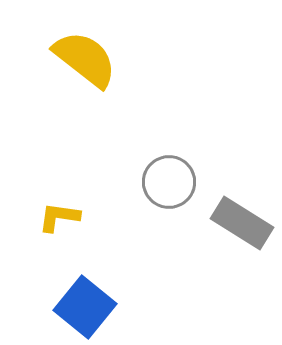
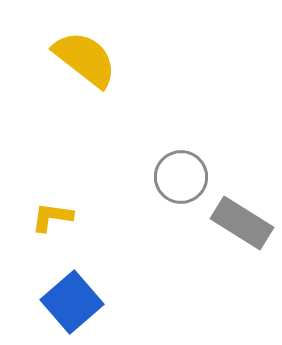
gray circle: moved 12 px right, 5 px up
yellow L-shape: moved 7 px left
blue square: moved 13 px left, 5 px up; rotated 10 degrees clockwise
